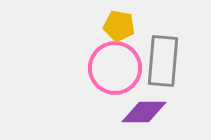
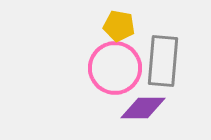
purple diamond: moved 1 px left, 4 px up
